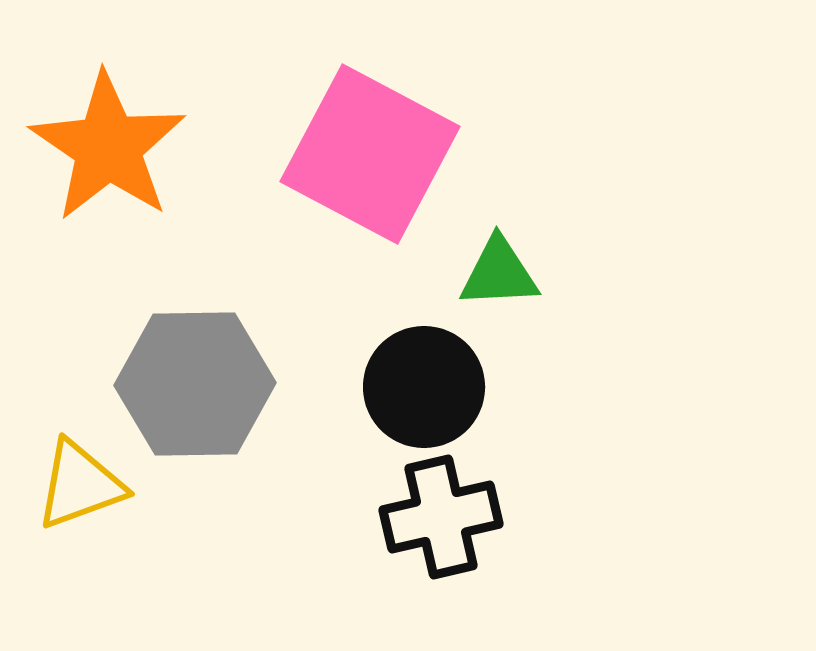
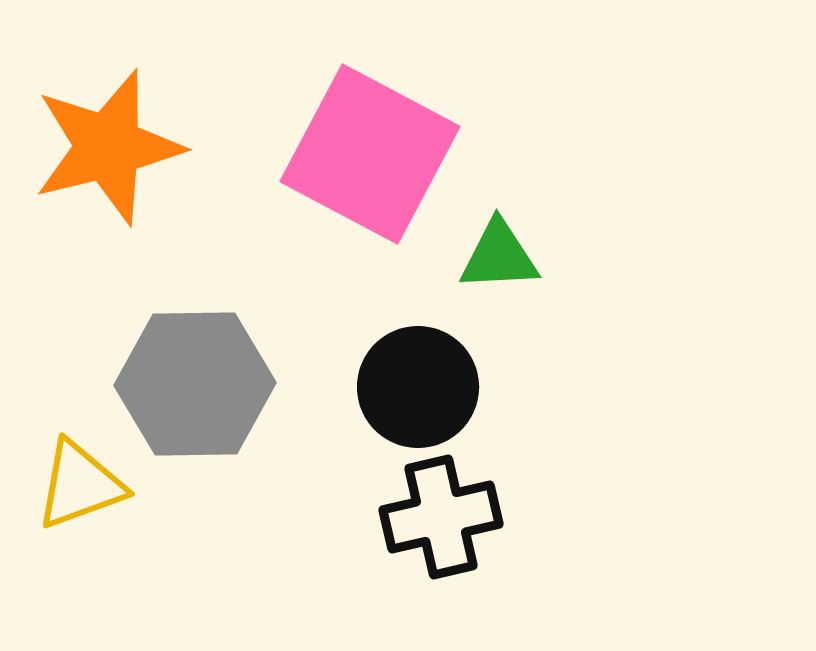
orange star: rotated 24 degrees clockwise
green triangle: moved 17 px up
black circle: moved 6 px left
